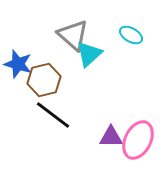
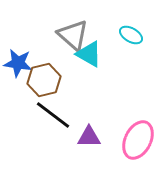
cyan triangle: rotated 48 degrees counterclockwise
blue star: moved 1 px up; rotated 8 degrees counterclockwise
purple triangle: moved 22 px left
